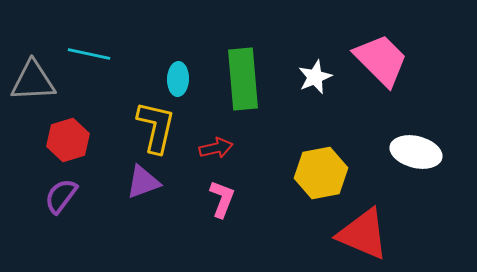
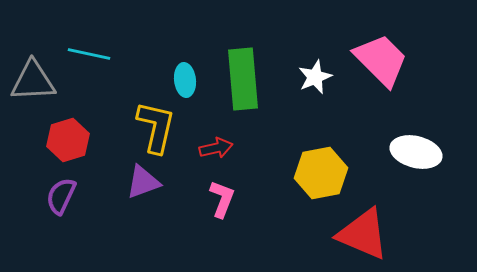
cyan ellipse: moved 7 px right, 1 px down; rotated 8 degrees counterclockwise
purple semicircle: rotated 12 degrees counterclockwise
